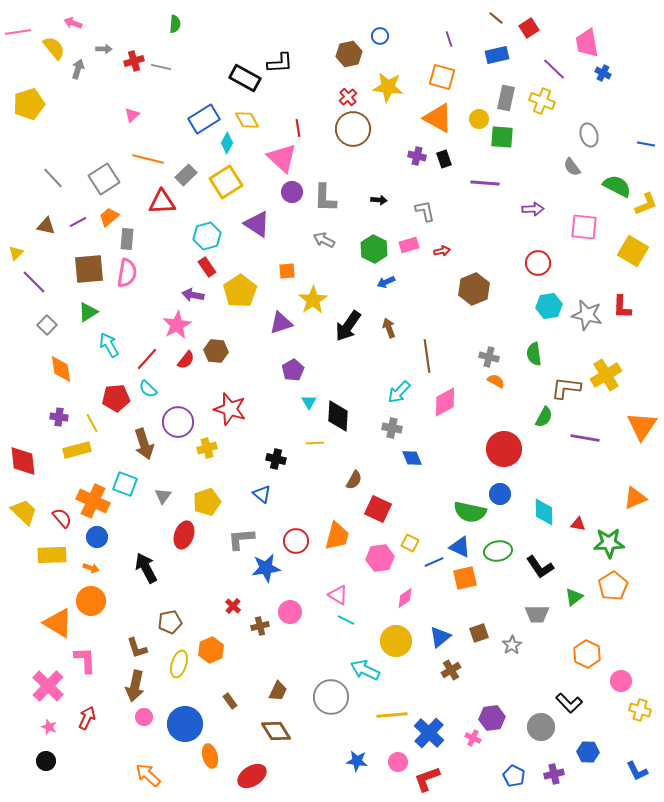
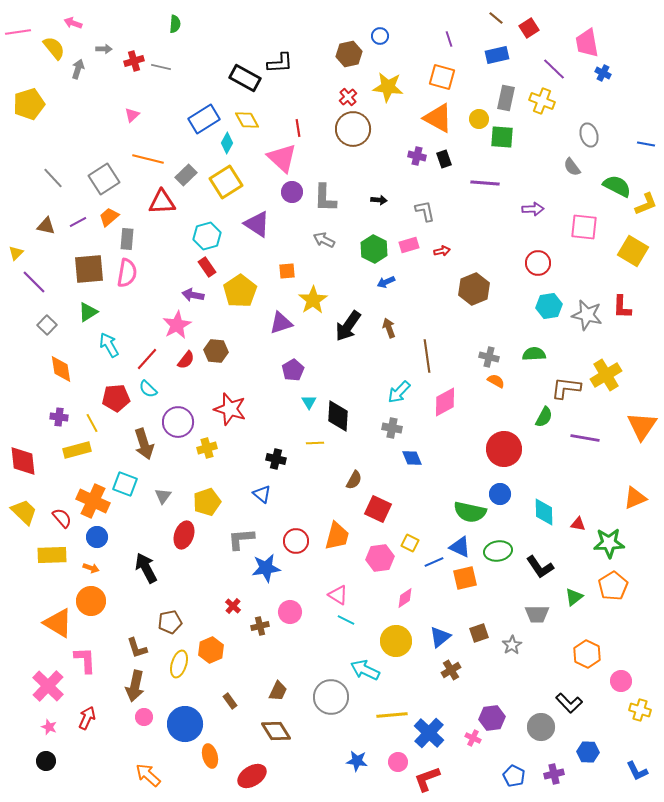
green semicircle at (534, 354): rotated 95 degrees clockwise
